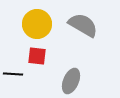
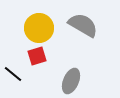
yellow circle: moved 2 px right, 4 px down
red square: rotated 24 degrees counterclockwise
black line: rotated 36 degrees clockwise
